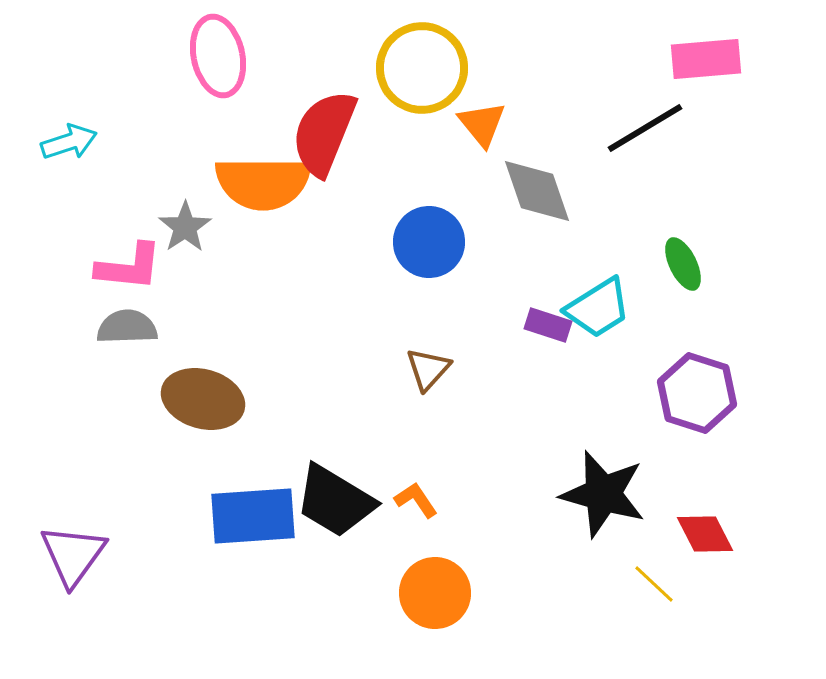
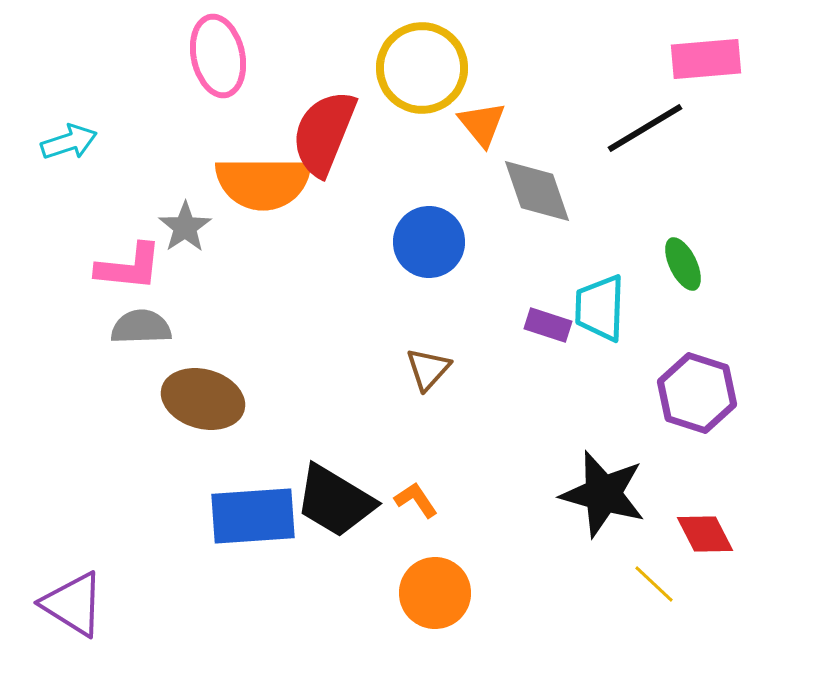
cyan trapezoid: moved 2 px right; rotated 124 degrees clockwise
gray semicircle: moved 14 px right
purple triangle: moved 49 px down; rotated 34 degrees counterclockwise
